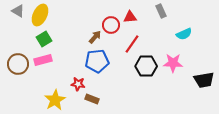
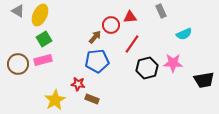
black hexagon: moved 1 px right, 2 px down; rotated 15 degrees counterclockwise
